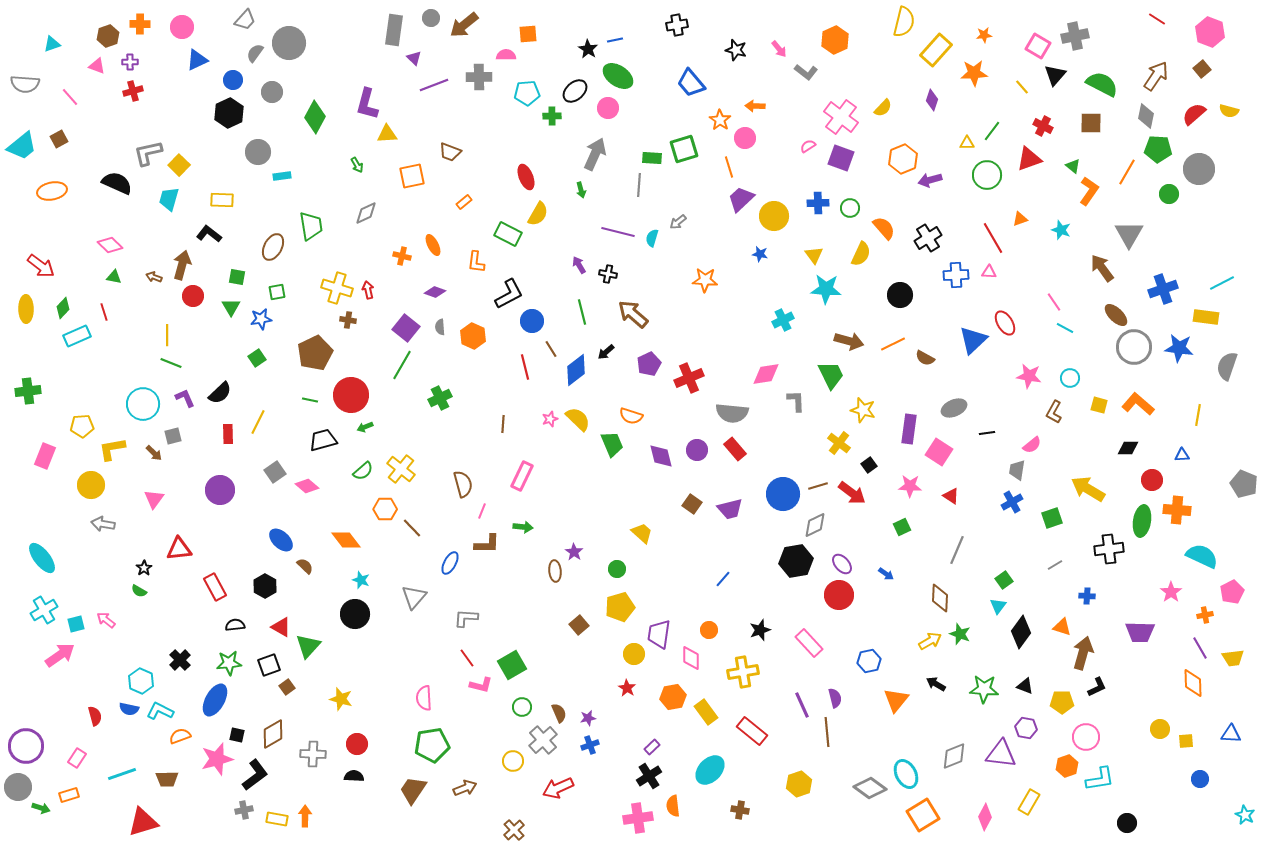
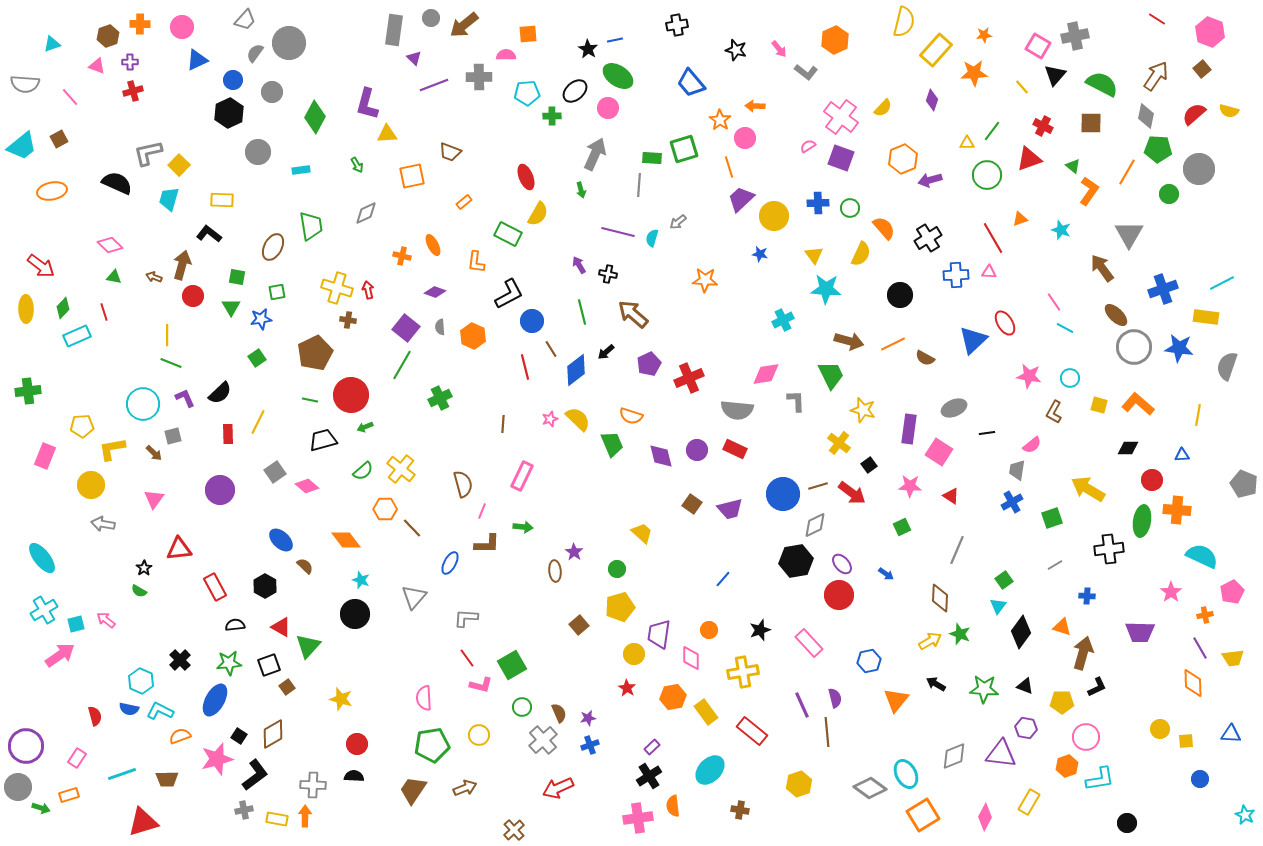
cyan rectangle at (282, 176): moved 19 px right, 6 px up
gray semicircle at (732, 413): moved 5 px right, 3 px up
red rectangle at (735, 449): rotated 25 degrees counterclockwise
black square at (237, 735): moved 2 px right, 1 px down; rotated 21 degrees clockwise
gray cross at (313, 754): moved 31 px down
yellow circle at (513, 761): moved 34 px left, 26 px up
